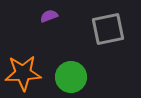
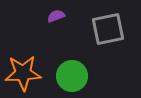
purple semicircle: moved 7 px right
green circle: moved 1 px right, 1 px up
